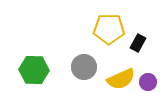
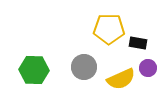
black rectangle: rotated 72 degrees clockwise
purple circle: moved 14 px up
